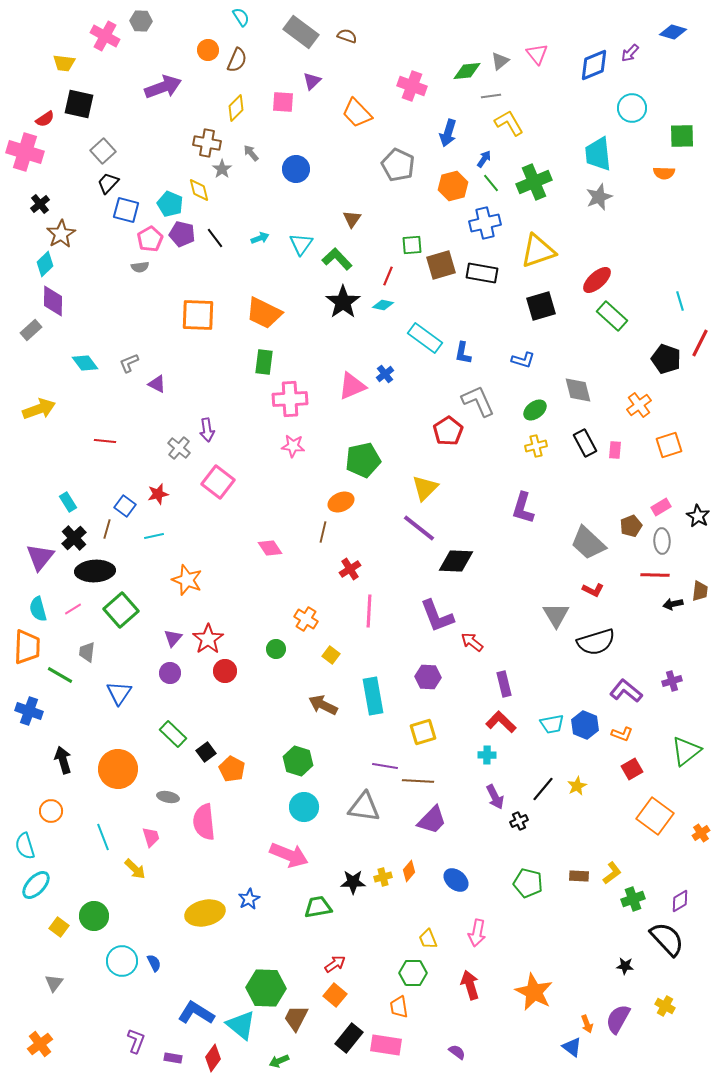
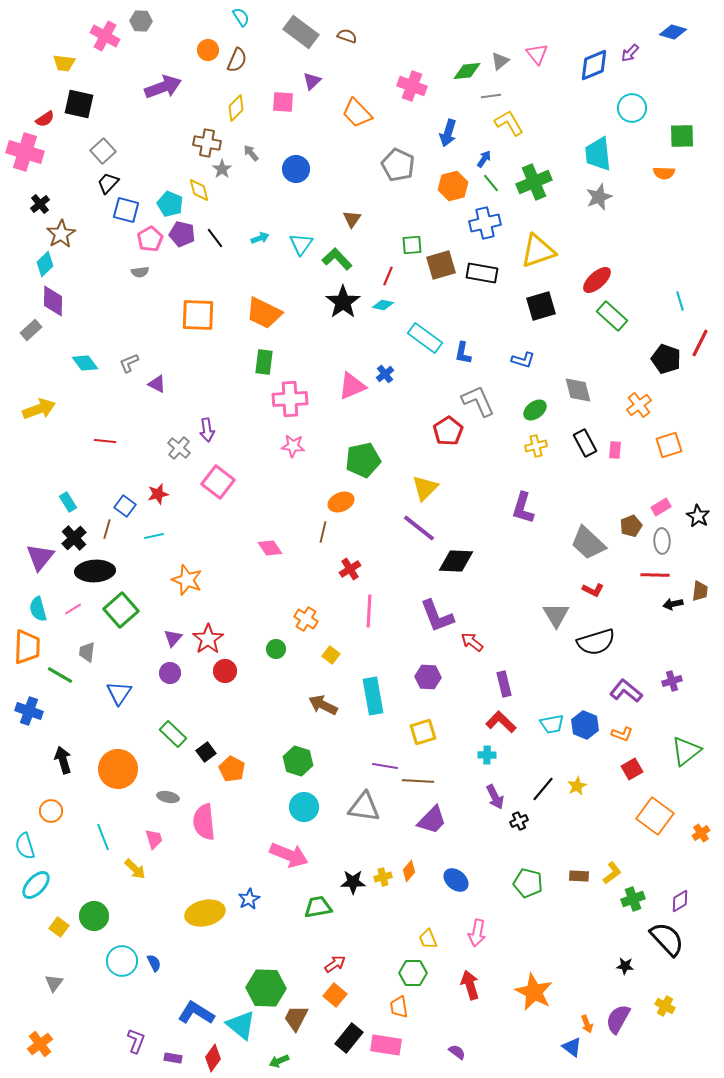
gray semicircle at (140, 267): moved 5 px down
pink trapezoid at (151, 837): moved 3 px right, 2 px down
